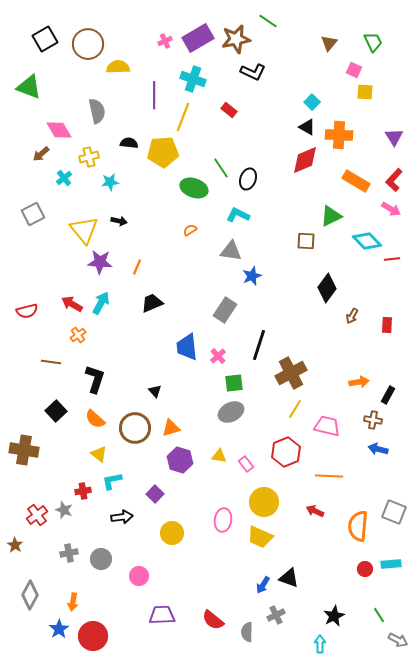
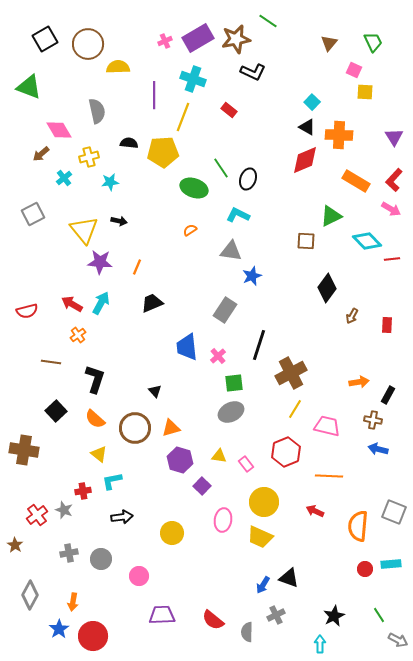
purple square at (155, 494): moved 47 px right, 8 px up
